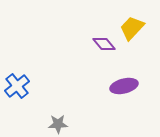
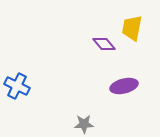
yellow trapezoid: rotated 32 degrees counterclockwise
blue cross: rotated 25 degrees counterclockwise
gray star: moved 26 px right
